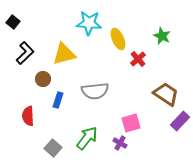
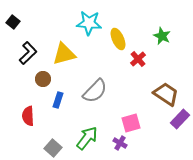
black L-shape: moved 3 px right
gray semicircle: rotated 40 degrees counterclockwise
purple rectangle: moved 2 px up
